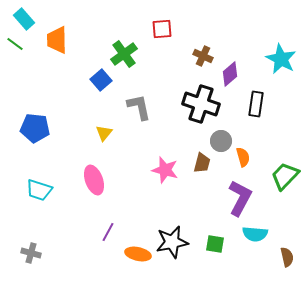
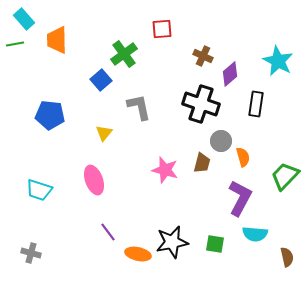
green line: rotated 48 degrees counterclockwise
cyan star: moved 3 px left, 2 px down
blue pentagon: moved 15 px right, 13 px up
purple line: rotated 66 degrees counterclockwise
